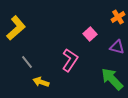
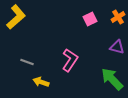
yellow L-shape: moved 11 px up
pink square: moved 15 px up; rotated 16 degrees clockwise
gray line: rotated 32 degrees counterclockwise
